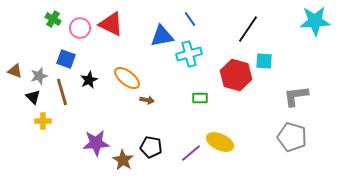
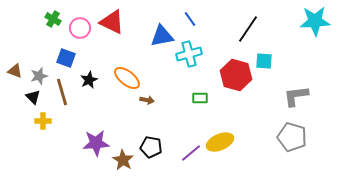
red triangle: moved 1 px right, 2 px up
blue square: moved 1 px up
yellow ellipse: rotated 48 degrees counterclockwise
